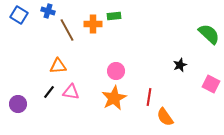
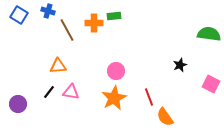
orange cross: moved 1 px right, 1 px up
green semicircle: rotated 35 degrees counterclockwise
red line: rotated 30 degrees counterclockwise
